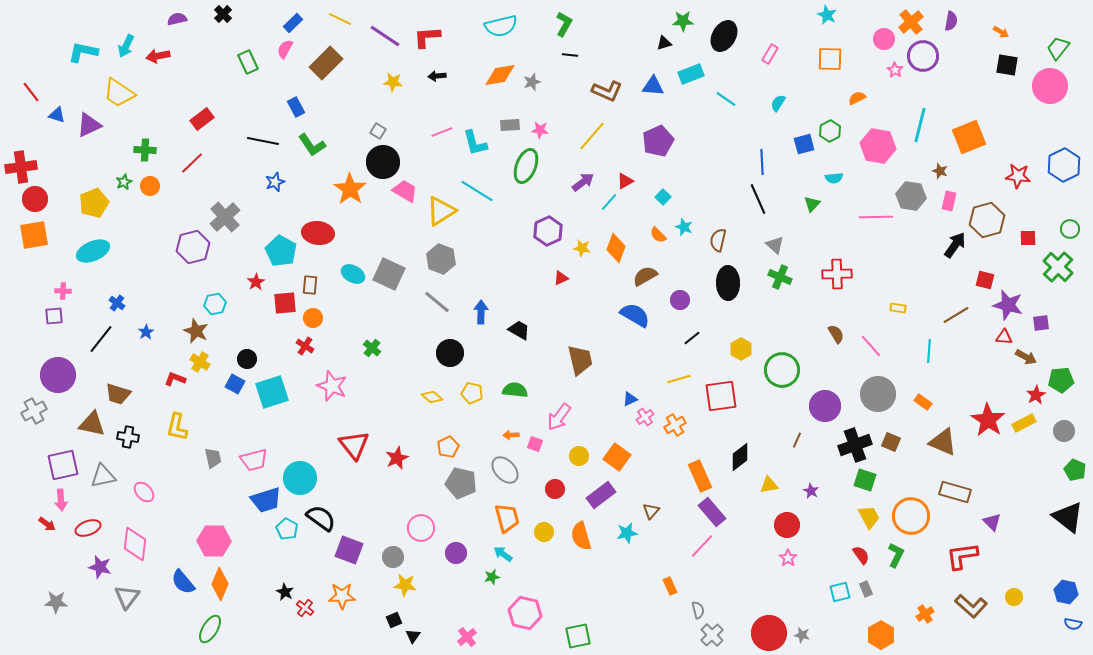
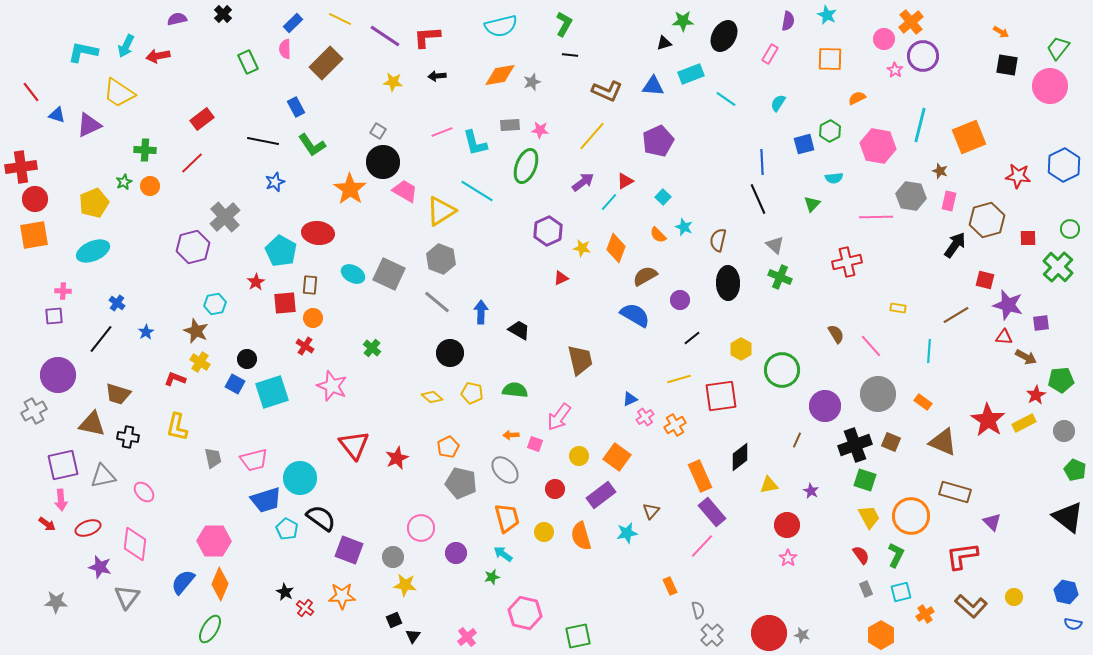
purple semicircle at (951, 21): moved 163 px left
pink semicircle at (285, 49): rotated 30 degrees counterclockwise
red cross at (837, 274): moved 10 px right, 12 px up; rotated 12 degrees counterclockwise
blue semicircle at (183, 582): rotated 80 degrees clockwise
cyan square at (840, 592): moved 61 px right
